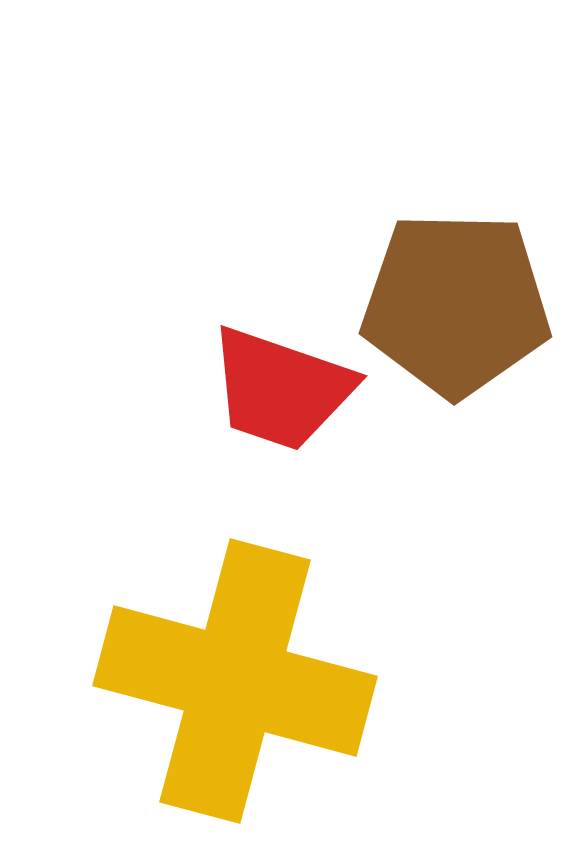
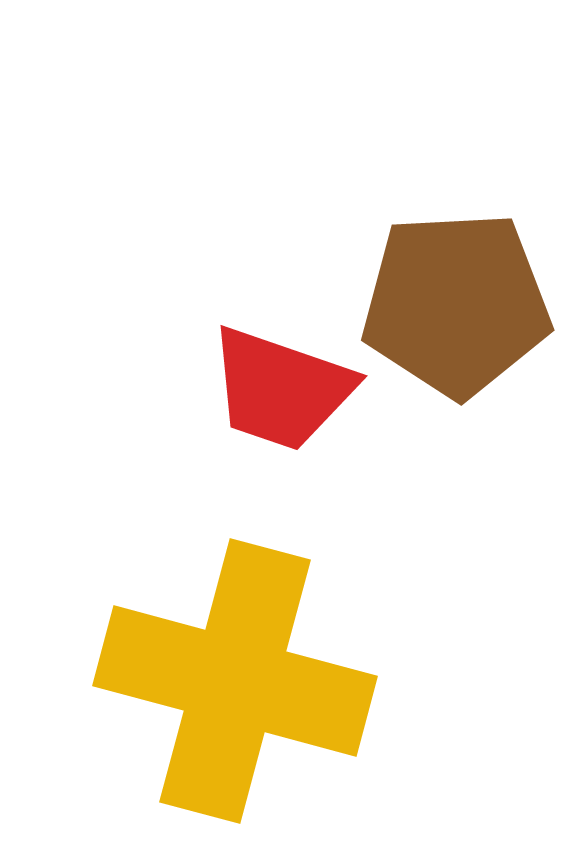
brown pentagon: rotated 4 degrees counterclockwise
